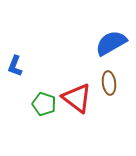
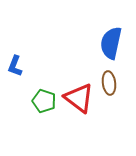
blue semicircle: rotated 48 degrees counterclockwise
red triangle: moved 2 px right
green pentagon: moved 3 px up
